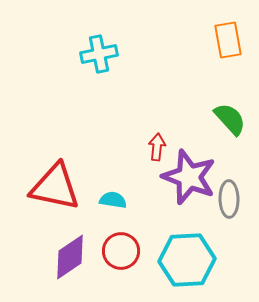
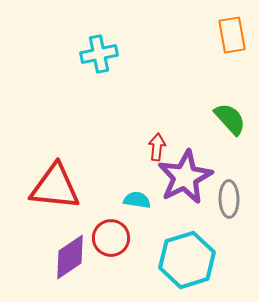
orange rectangle: moved 4 px right, 5 px up
purple star: moved 4 px left; rotated 24 degrees clockwise
red triangle: rotated 6 degrees counterclockwise
cyan semicircle: moved 24 px right
red circle: moved 10 px left, 13 px up
cyan hexagon: rotated 14 degrees counterclockwise
